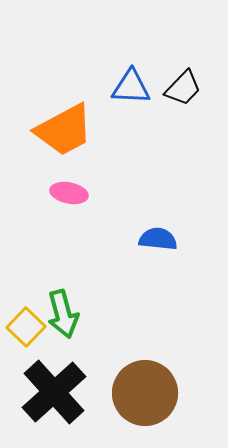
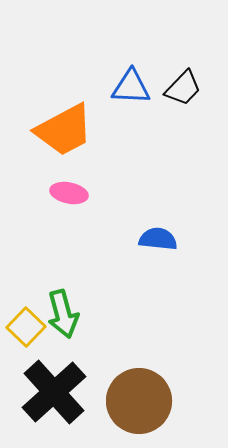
brown circle: moved 6 px left, 8 px down
